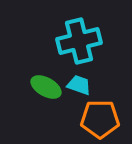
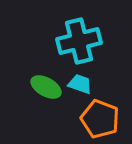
cyan trapezoid: moved 1 px right, 1 px up
orange pentagon: rotated 21 degrees clockwise
